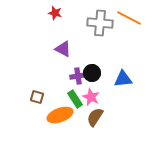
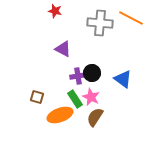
red star: moved 2 px up
orange line: moved 2 px right
blue triangle: rotated 42 degrees clockwise
